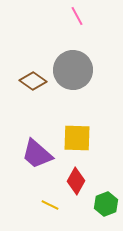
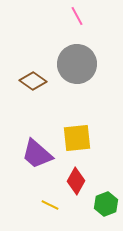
gray circle: moved 4 px right, 6 px up
yellow square: rotated 8 degrees counterclockwise
